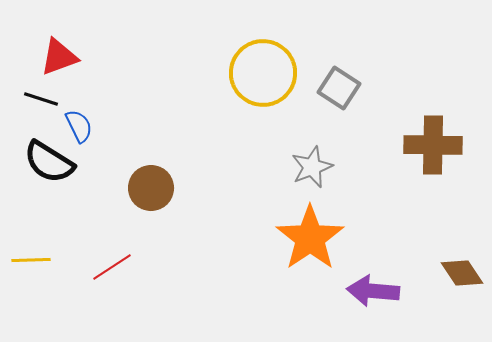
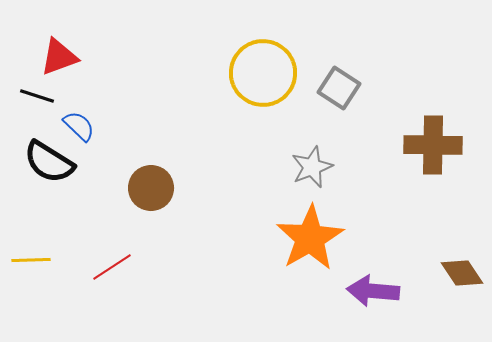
black line: moved 4 px left, 3 px up
blue semicircle: rotated 20 degrees counterclockwise
orange star: rotated 4 degrees clockwise
